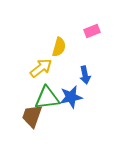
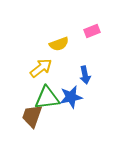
yellow semicircle: moved 3 px up; rotated 54 degrees clockwise
